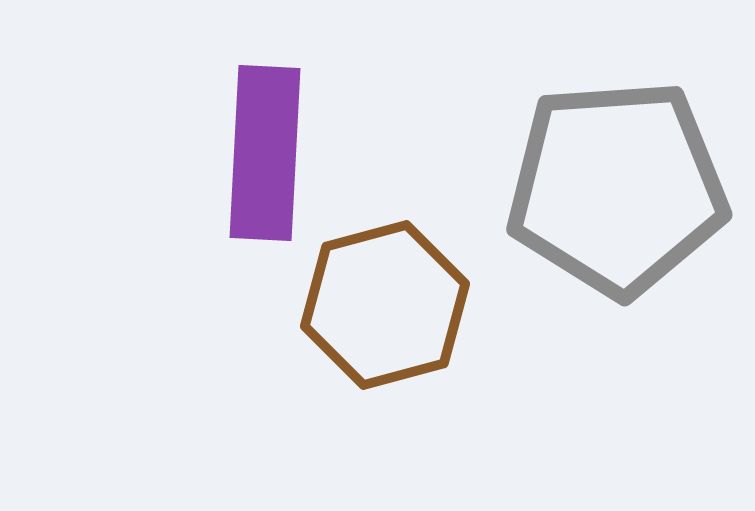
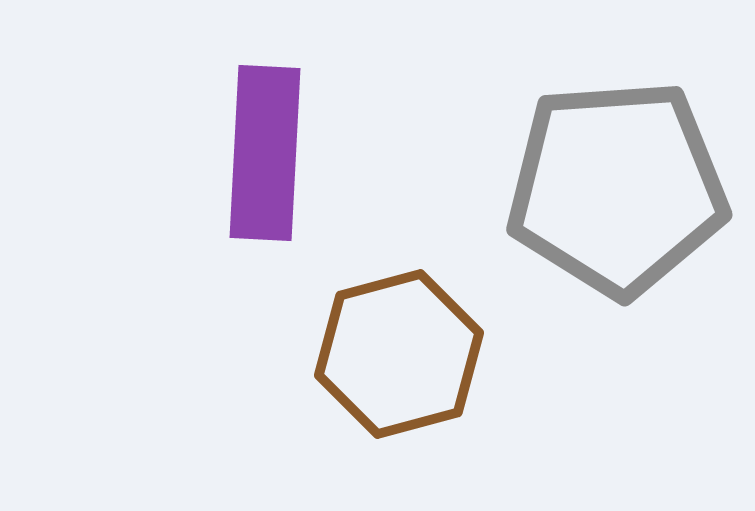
brown hexagon: moved 14 px right, 49 px down
